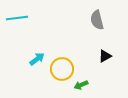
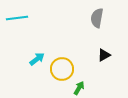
gray semicircle: moved 2 px up; rotated 24 degrees clockwise
black triangle: moved 1 px left, 1 px up
green arrow: moved 2 px left, 3 px down; rotated 144 degrees clockwise
